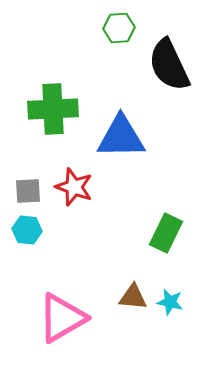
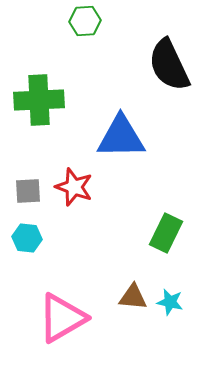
green hexagon: moved 34 px left, 7 px up
green cross: moved 14 px left, 9 px up
cyan hexagon: moved 8 px down
